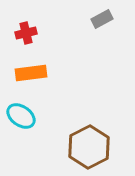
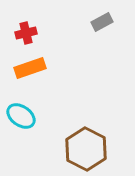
gray rectangle: moved 3 px down
orange rectangle: moved 1 px left, 5 px up; rotated 12 degrees counterclockwise
brown hexagon: moved 3 px left, 2 px down; rotated 6 degrees counterclockwise
